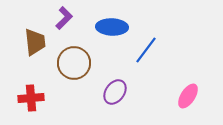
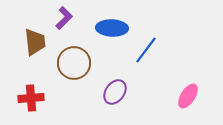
blue ellipse: moved 1 px down
